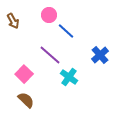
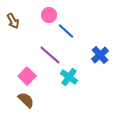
pink square: moved 3 px right, 2 px down
